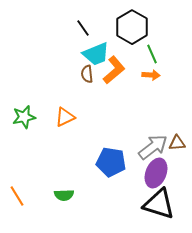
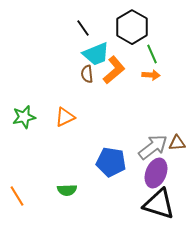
green semicircle: moved 3 px right, 5 px up
